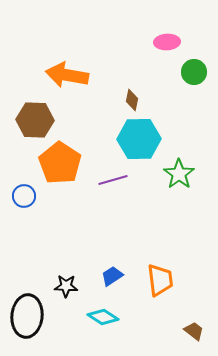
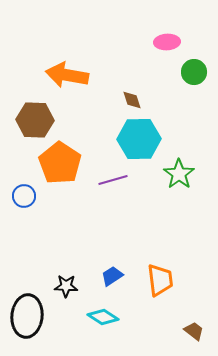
brown diamond: rotated 30 degrees counterclockwise
